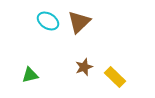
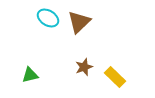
cyan ellipse: moved 3 px up
